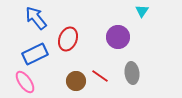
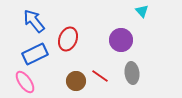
cyan triangle: rotated 16 degrees counterclockwise
blue arrow: moved 2 px left, 3 px down
purple circle: moved 3 px right, 3 px down
